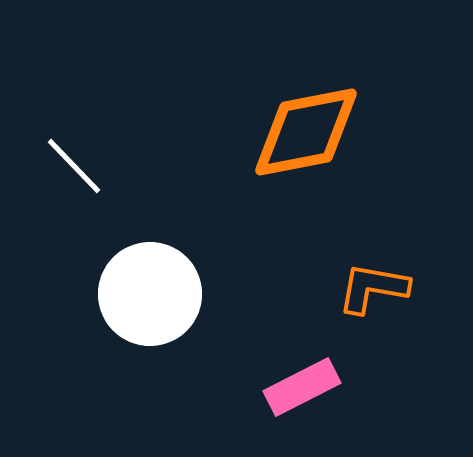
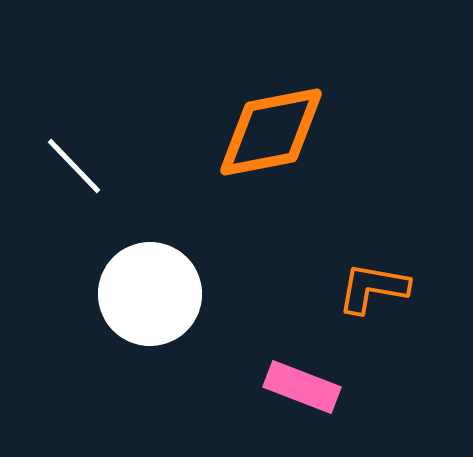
orange diamond: moved 35 px left
pink rectangle: rotated 48 degrees clockwise
